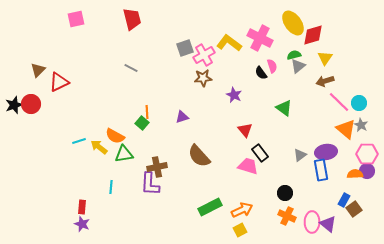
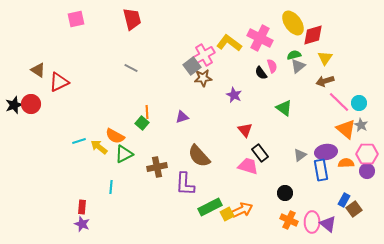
gray square at (185, 48): moved 7 px right, 18 px down; rotated 18 degrees counterclockwise
brown triangle at (38, 70): rotated 42 degrees counterclockwise
green triangle at (124, 154): rotated 18 degrees counterclockwise
orange semicircle at (355, 174): moved 9 px left, 11 px up
purple L-shape at (150, 184): moved 35 px right
orange cross at (287, 216): moved 2 px right, 4 px down
yellow square at (240, 230): moved 13 px left, 16 px up
